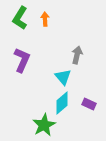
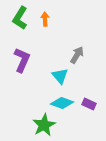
gray arrow: rotated 18 degrees clockwise
cyan triangle: moved 3 px left, 1 px up
cyan diamond: rotated 60 degrees clockwise
